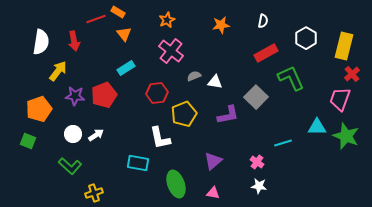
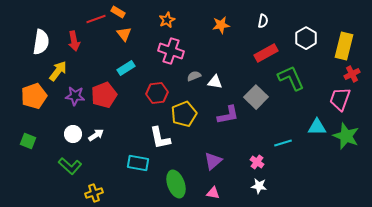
pink cross at (171, 51): rotated 20 degrees counterclockwise
red cross at (352, 74): rotated 14 degrees clockwise
orange pentagon at (39, 109): moved 5 px left, 13 px up
